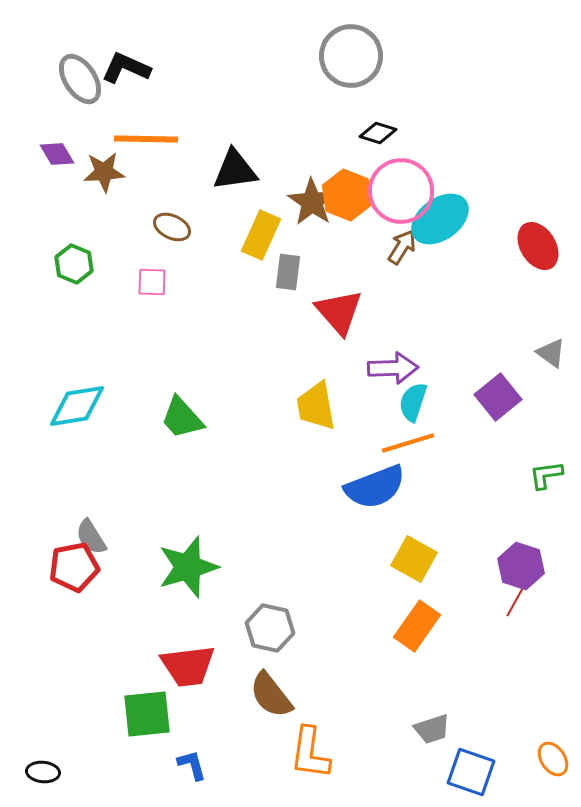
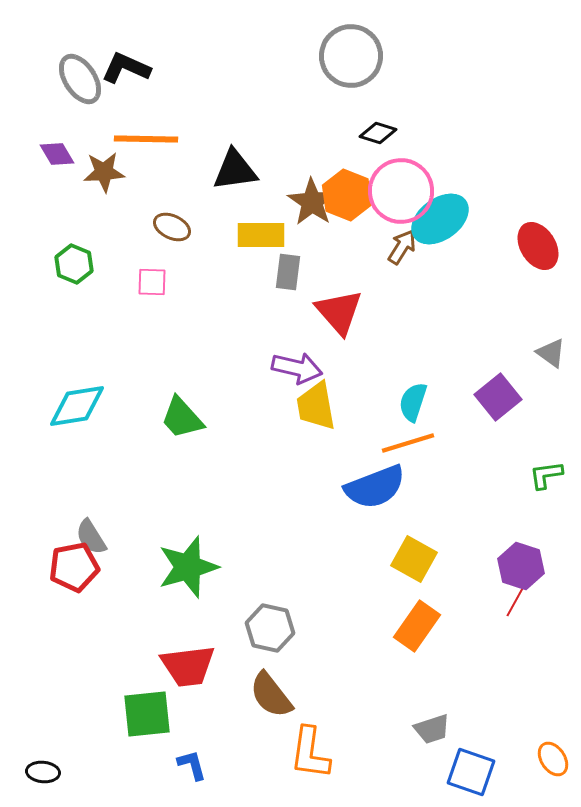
yellow rectangle at (261, 235): rotated 66 degrees clockwise
purple arrow at (393, 368): moved 96 px left; rotated 15 degrees clockwise
